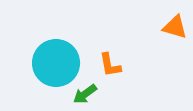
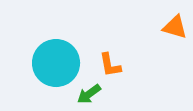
green arrow: moved 4 px right
